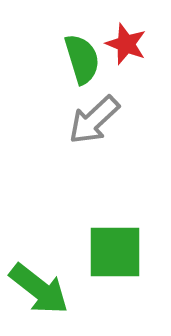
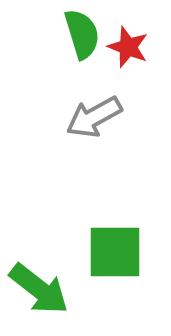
red star: moved 2 px right, 3 px down
green semicircle: moved 25 px up
gray arrow: moved 3 px up; rotated 14 degrees clockwise
